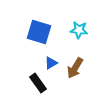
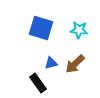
blue square: moved 2 px right, 4 px up
blue triangle: rotated 16 degrees clockwise
brown arrow: moved 4 px up; rotated 15 degrees clockwise
